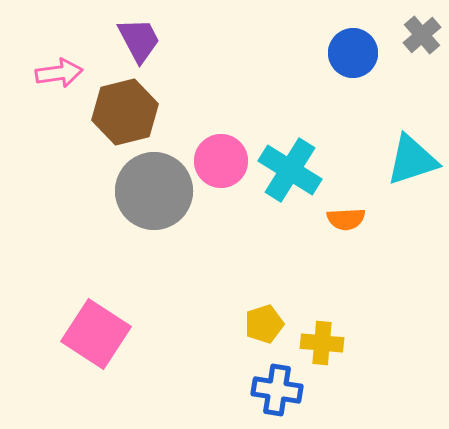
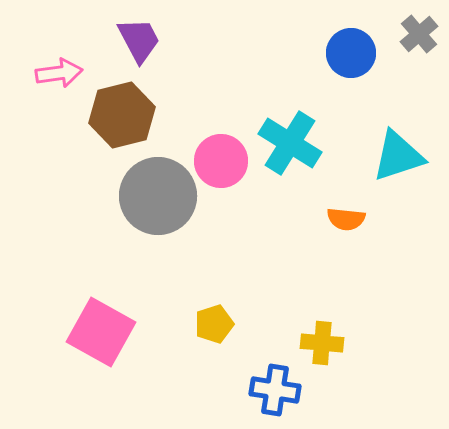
gray cross: moved 3 px left, 1 px up
blue circle: moved 2 px left
brown hexagon: moved 3 px left, 3 px down
cyan triangle: moved 14 px left, 4 px up
cyan cross: moved 27 px up
gray circle: moved 4 px right, 5 px down
orange semicircle: rotated 9 degrees clockwise
yellow pentagon: moved 50 px left
pink square: moved 5 px right, 2 px up; rotated 4 degrees counterclockwise
blue cross: moved 2 px left
